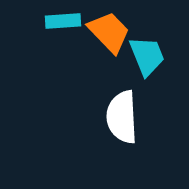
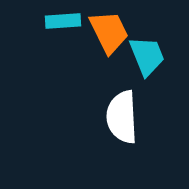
orange trapezoid: rotated 18 degrees clockwise
